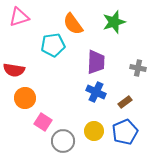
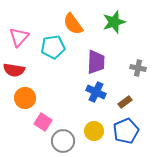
pink triangle: moved 20 px down; rotated 30 degrees counterclockwise
cyan pentagon: moved 2 px down
blue pentagon: moved 1 px right, 1 px up
